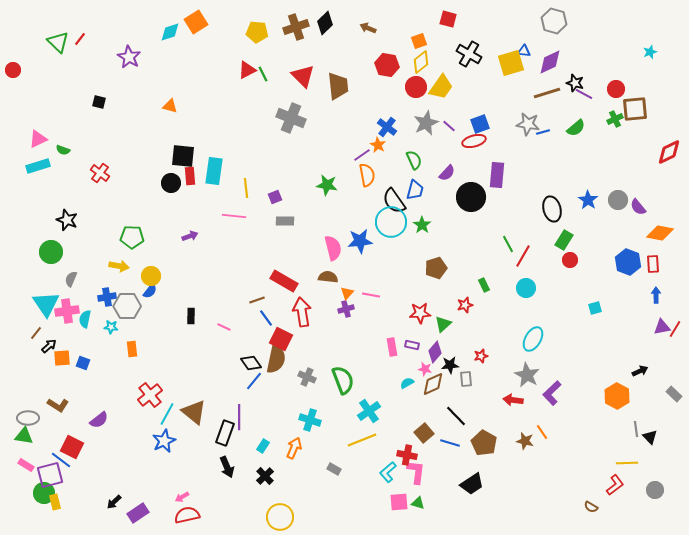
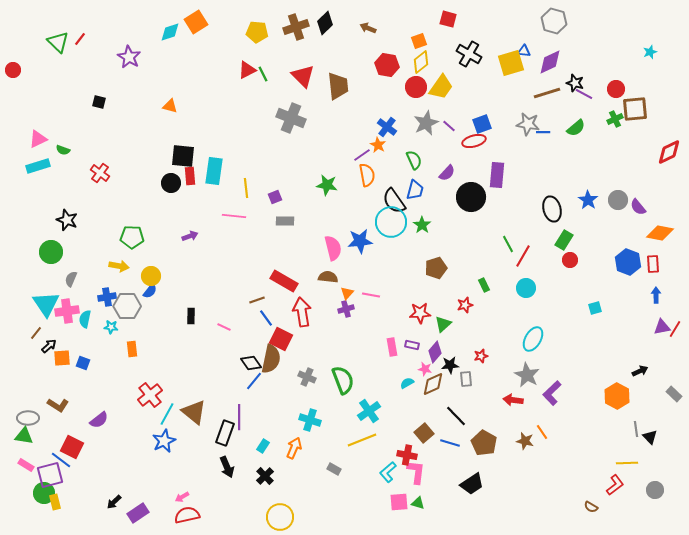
blue square at (480, 124): moved 2 px right
blue line at (543, 132): rotated 16 degrees clockwise
brown semicircle at (276, 359): moved 5 px left
